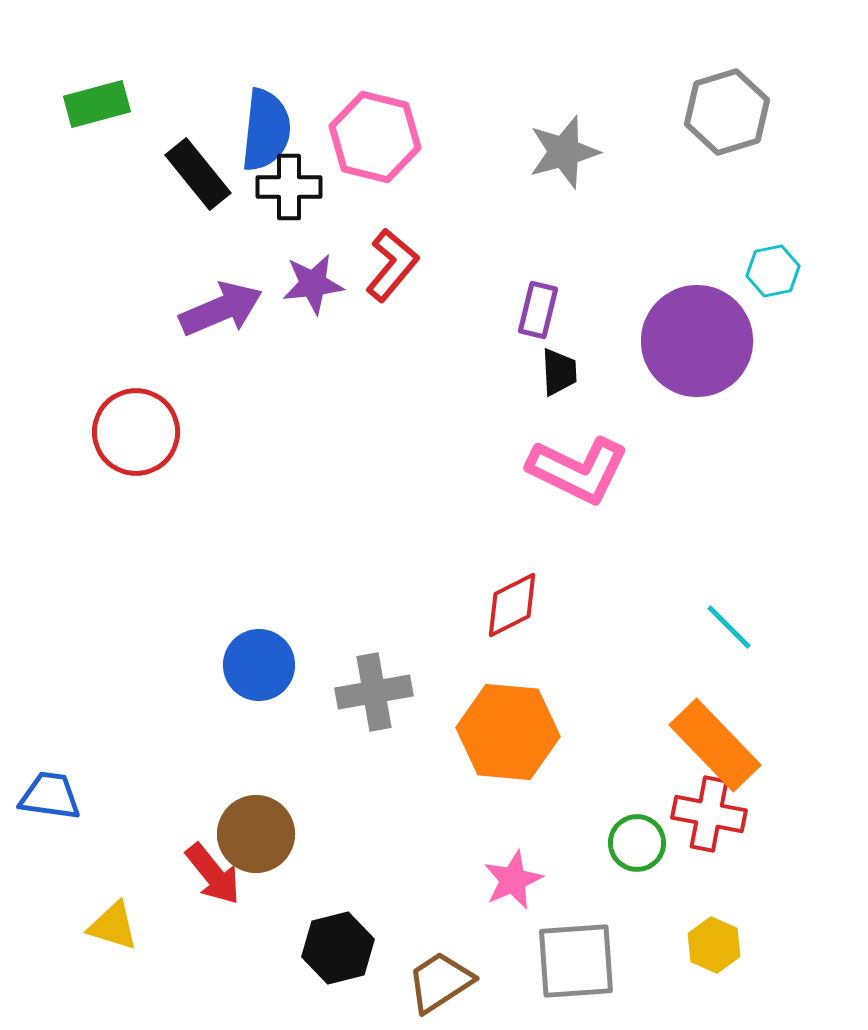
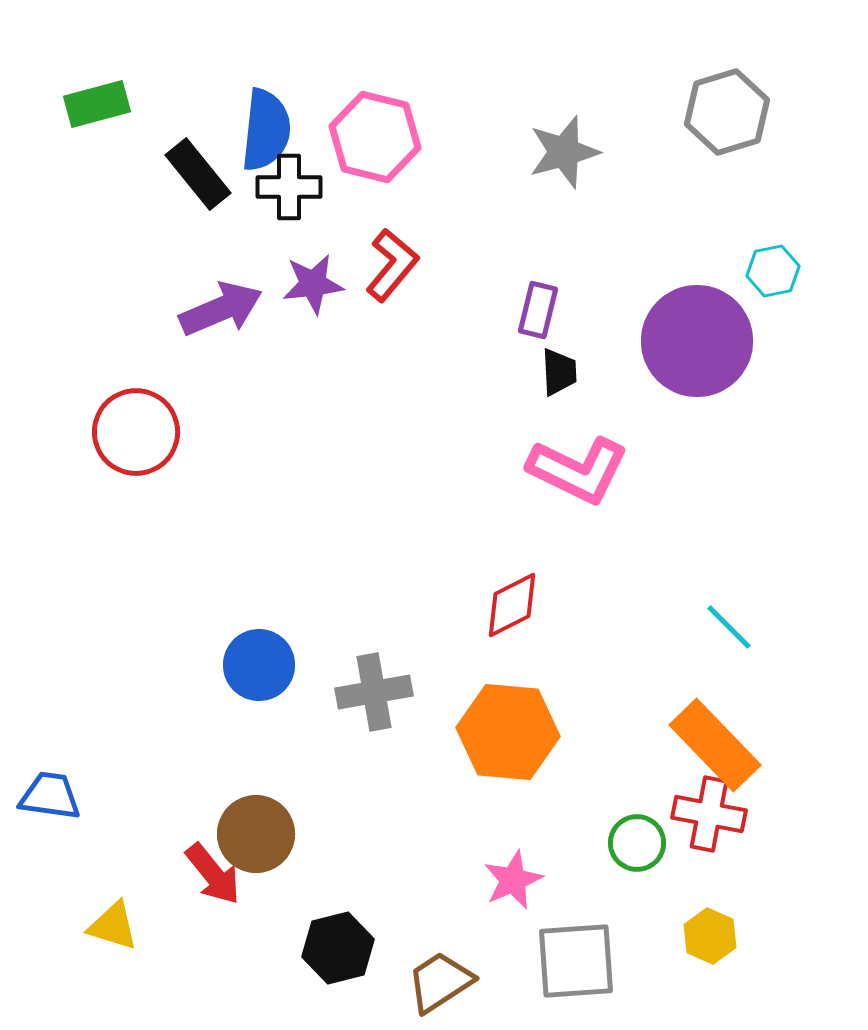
yellow hexagon: moved 4 px left, 9 px up
